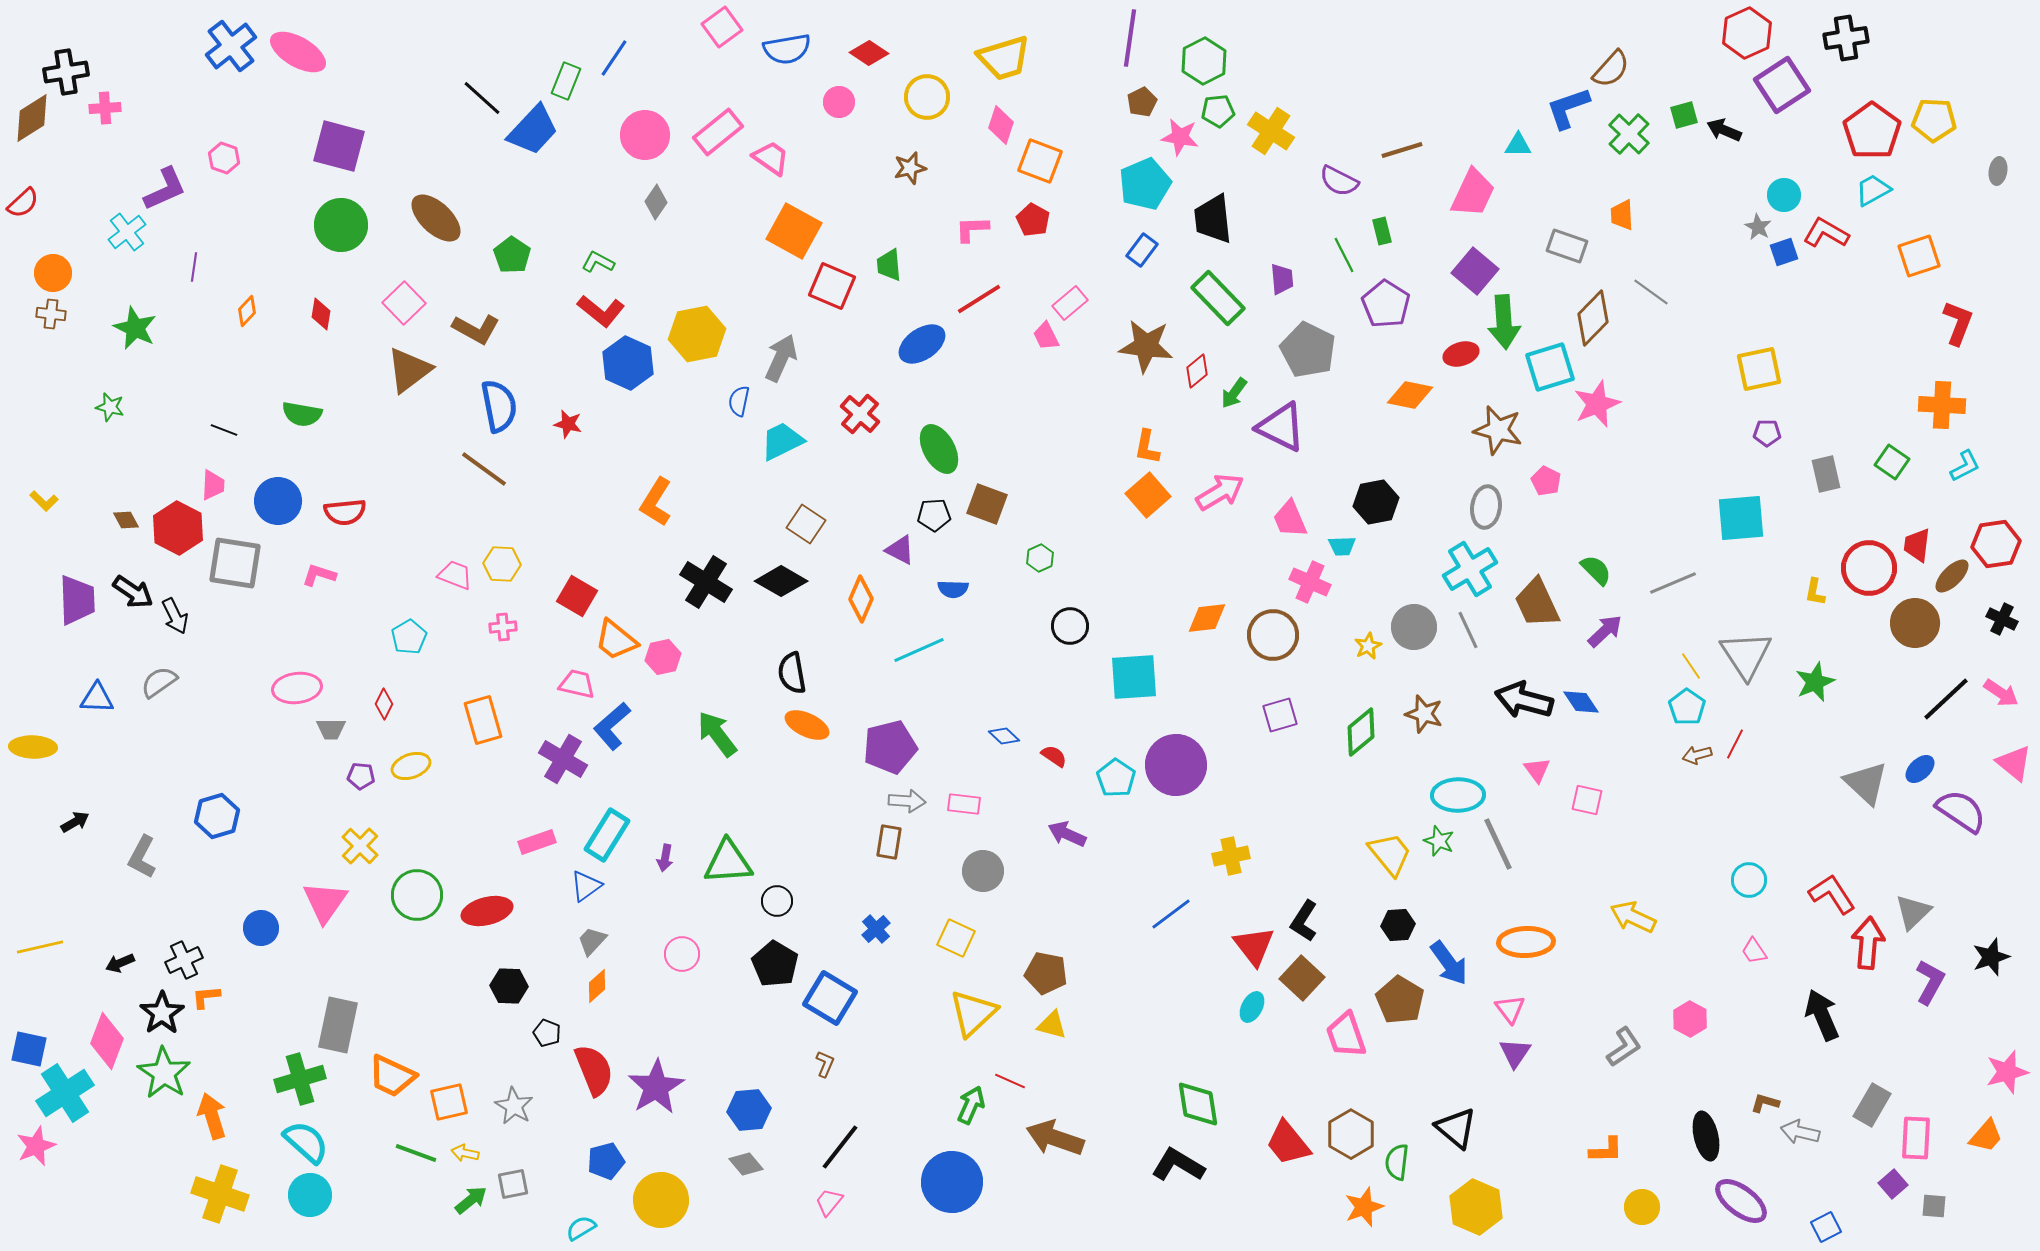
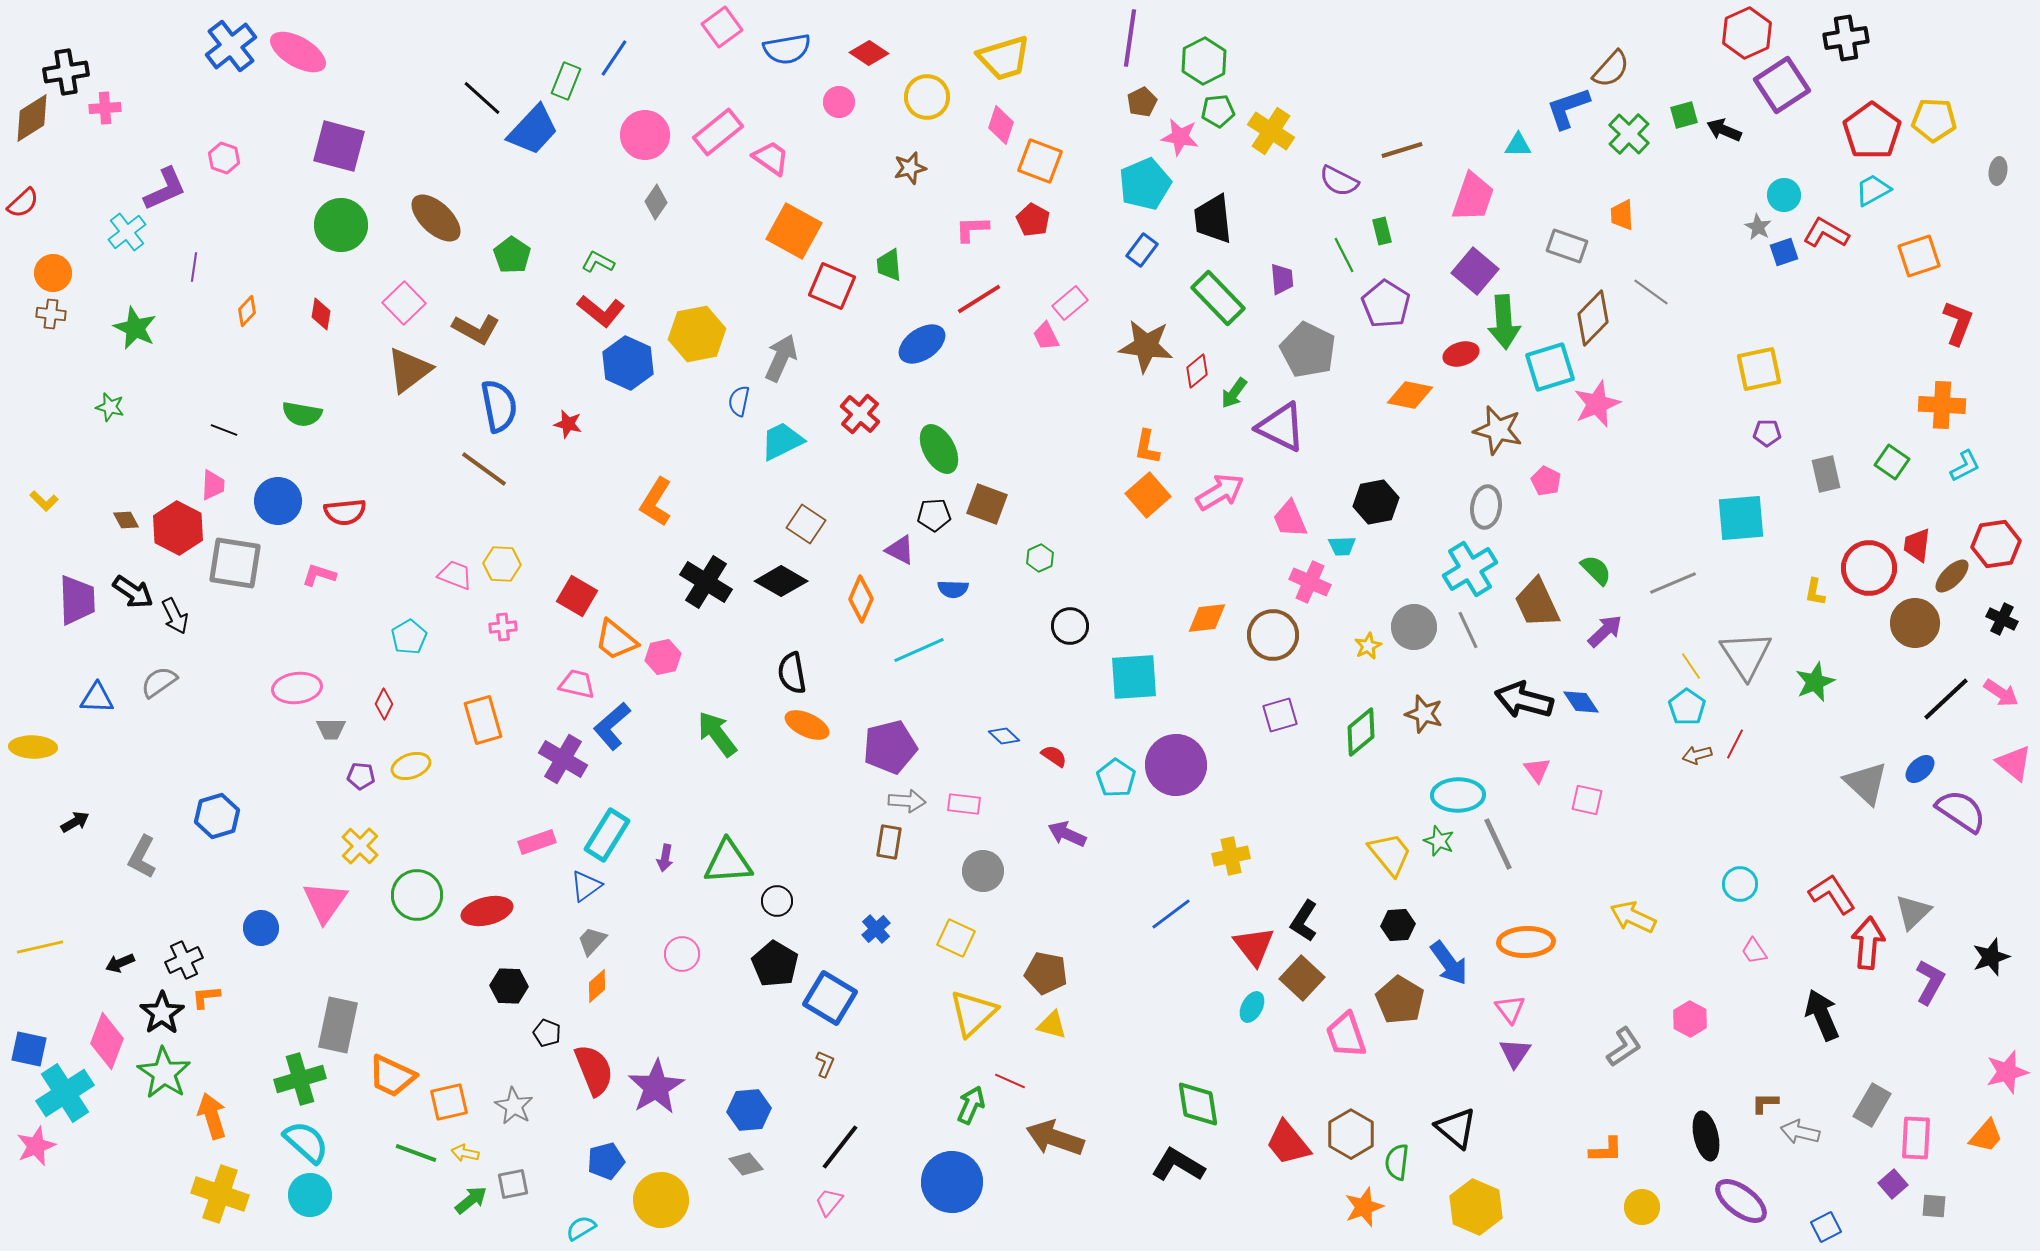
pink trapezoid at (1473, 193): moved 4 px down; rotated 6 degrees counterclockwise
cyan circle at (1749, 880): moved 9 px left, 4 px down
brown L-shape at (1765, 1103): rotated 16 degrees counterclockwise
